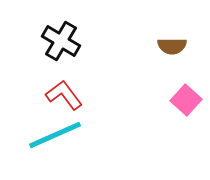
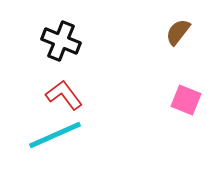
black cross: rotated 9 degrees counterclockwise
brown semicircle: moved 6 px right, 14 px up; rotated 128 degrees clockwise
pink square: rotated 20 degrees counterclockwise
